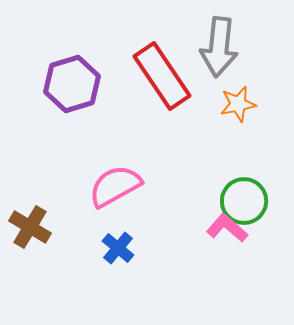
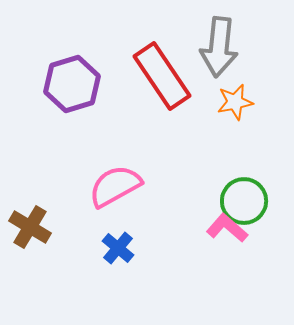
orange star: moved 3 px left, 2 px up
